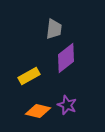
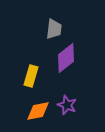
yellow rectangle: moved 2 px right; rotated 45 degrees counterclockwise
orange diamond: rotated 25 degrees counterclockwise
